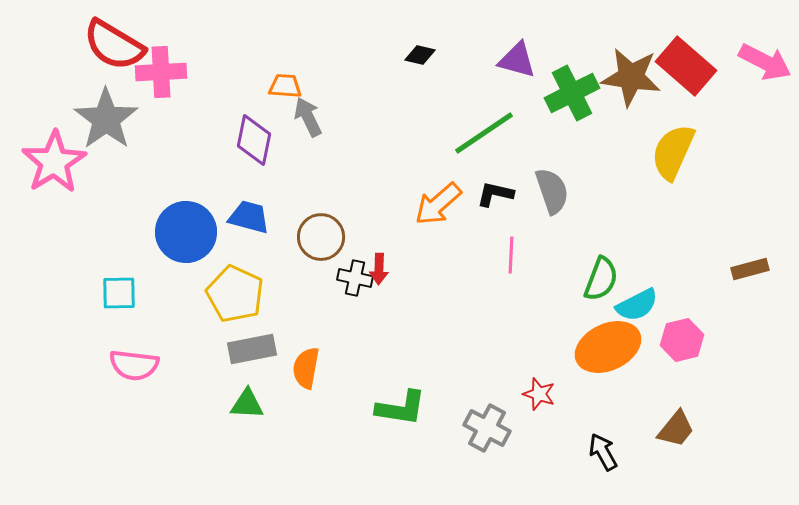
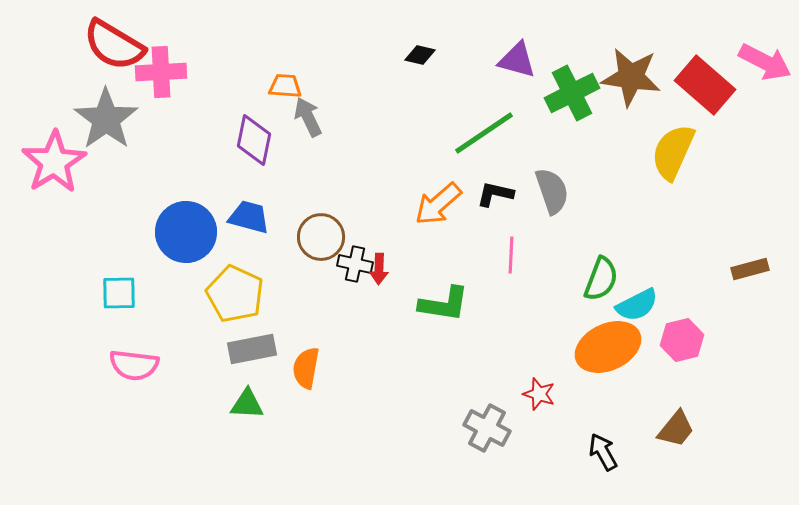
red rectangle: moved 19 px right, 19 px down
black cross: moved 14 px up
green L-shape: moved 43 px right, 104 px up
